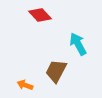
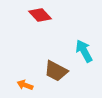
cyan arrow: moved 6 px right, 7 px down
brown trapezoid: rotated 90 degrees counterclockwise
